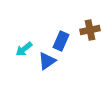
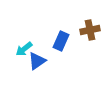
blue triangle: moved 10 px left
